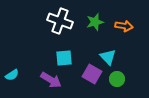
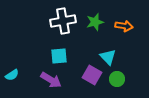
white cross: moved 3 px right; rotated 30 degrees counterclockwise
cyan square: moved 5 px left, 2 px up
purple square: moved 1 px down
